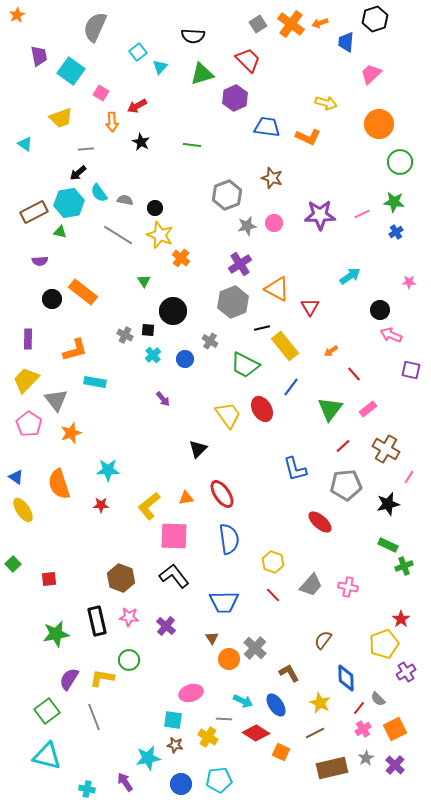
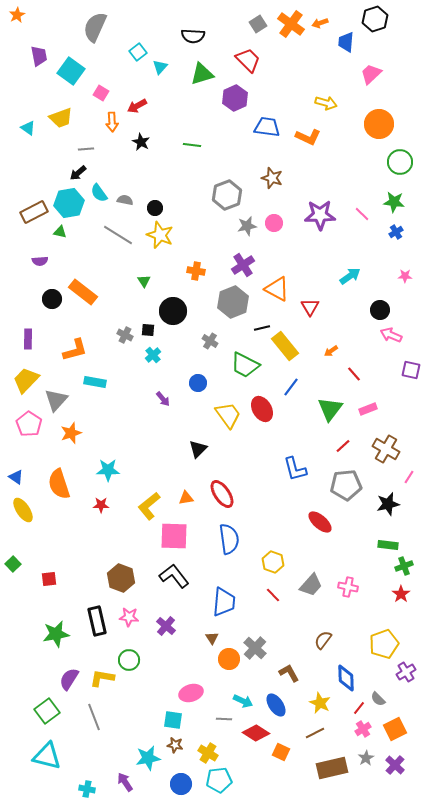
cyan triangle at (25, 144): moved 3 px right, 16 px up
pink line at (362, 214): rotated 70 degrees clockwise
orange cross at (181, 258): moved 15 px right, 13 px down; rotated 30 degrees counterclockwise
purple cross at (240, 264): moved 3 px right, 1 px down
pink star at (409, 282): moved 4 px left, 6 px up
blue circle at (185, 359): moved 13 px right, 24 px down
gray triangle at (56, 400): rotated 20 degrees clockwise
pink rectangle at (368, 409): rotated 18 degrees clockwise
green rectangle at (388, 545): rotated 18 degrees counterclockwise
blue trapezoid at (224, 602): rotated 84 degrees counterclockwise
red star at (401, 619): moved 25 px up
yellow cross at (208, 737): moved 16 px down
